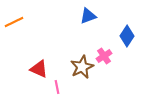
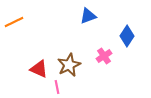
brown star: moved 13 px left, 2 px up
